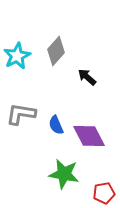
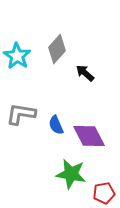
gray diamond: moved 1 px right, 2 px up
cyan star: rotated 12 degrees counterclockwise
black arrow: moved 2 px left, 4 px up
green star: moved 7 px right
